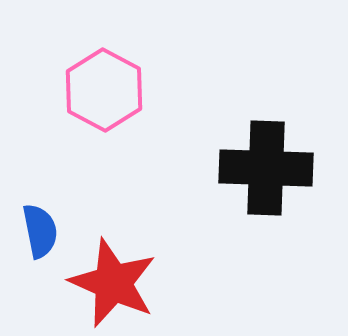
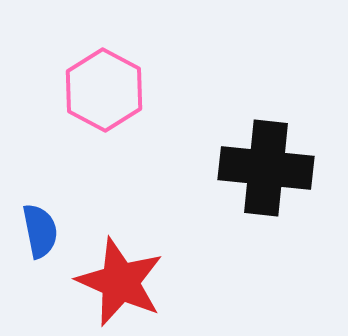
black cross: rotated 4 degrees clockwise
red star: moved 7 px right, 1 px up
